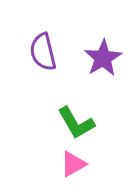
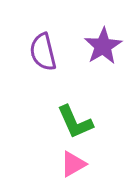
purple star: moved 12 px up
green L-shape: moved 1 px left, 1 px up; rotated 6 degrees clockwise
